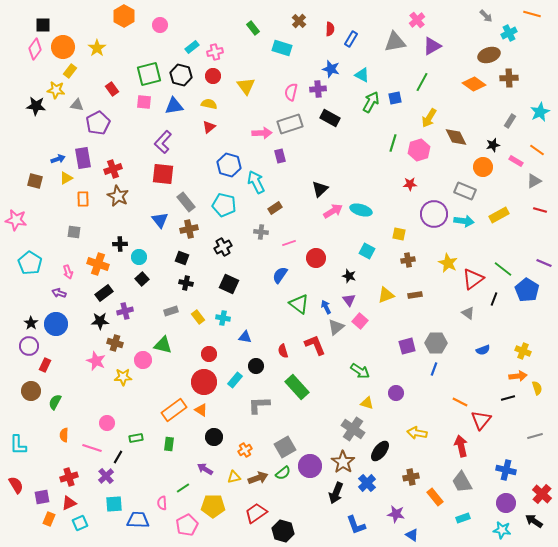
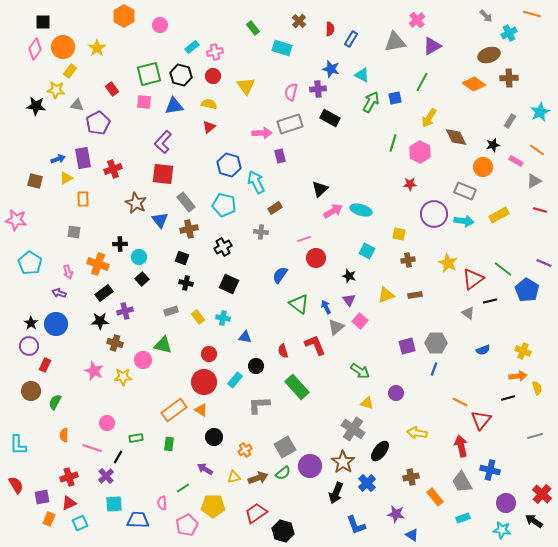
black square at (43, 25): moved 3 px up
pink hexagon at (419, 150): moved 1 px right, 2 px down; rotated 15 degrees counterclockwise
brown star at (118, 196): moved 18 px right, 7 px down
pink line at (289, 243): moved 15 px right, 4 px up
black line at (494, 299): moved 4 px left, 2 px down; rotated 56 degrees clockwise
pink star at (96, 361): moved 2 px left, 10 px down
blue cross at (506, 470): moved 16 px left
